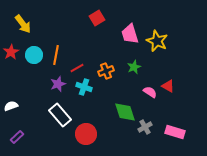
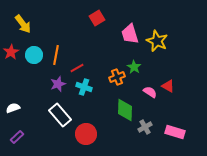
green star: rotated 16 degrees counterclockwise
orange cross: moved 11 px right, 6 px down
white semicircle: moved 2 px right, 2 px down
green diamond: moved 2 px up; rotated 20 degrees clockwise
